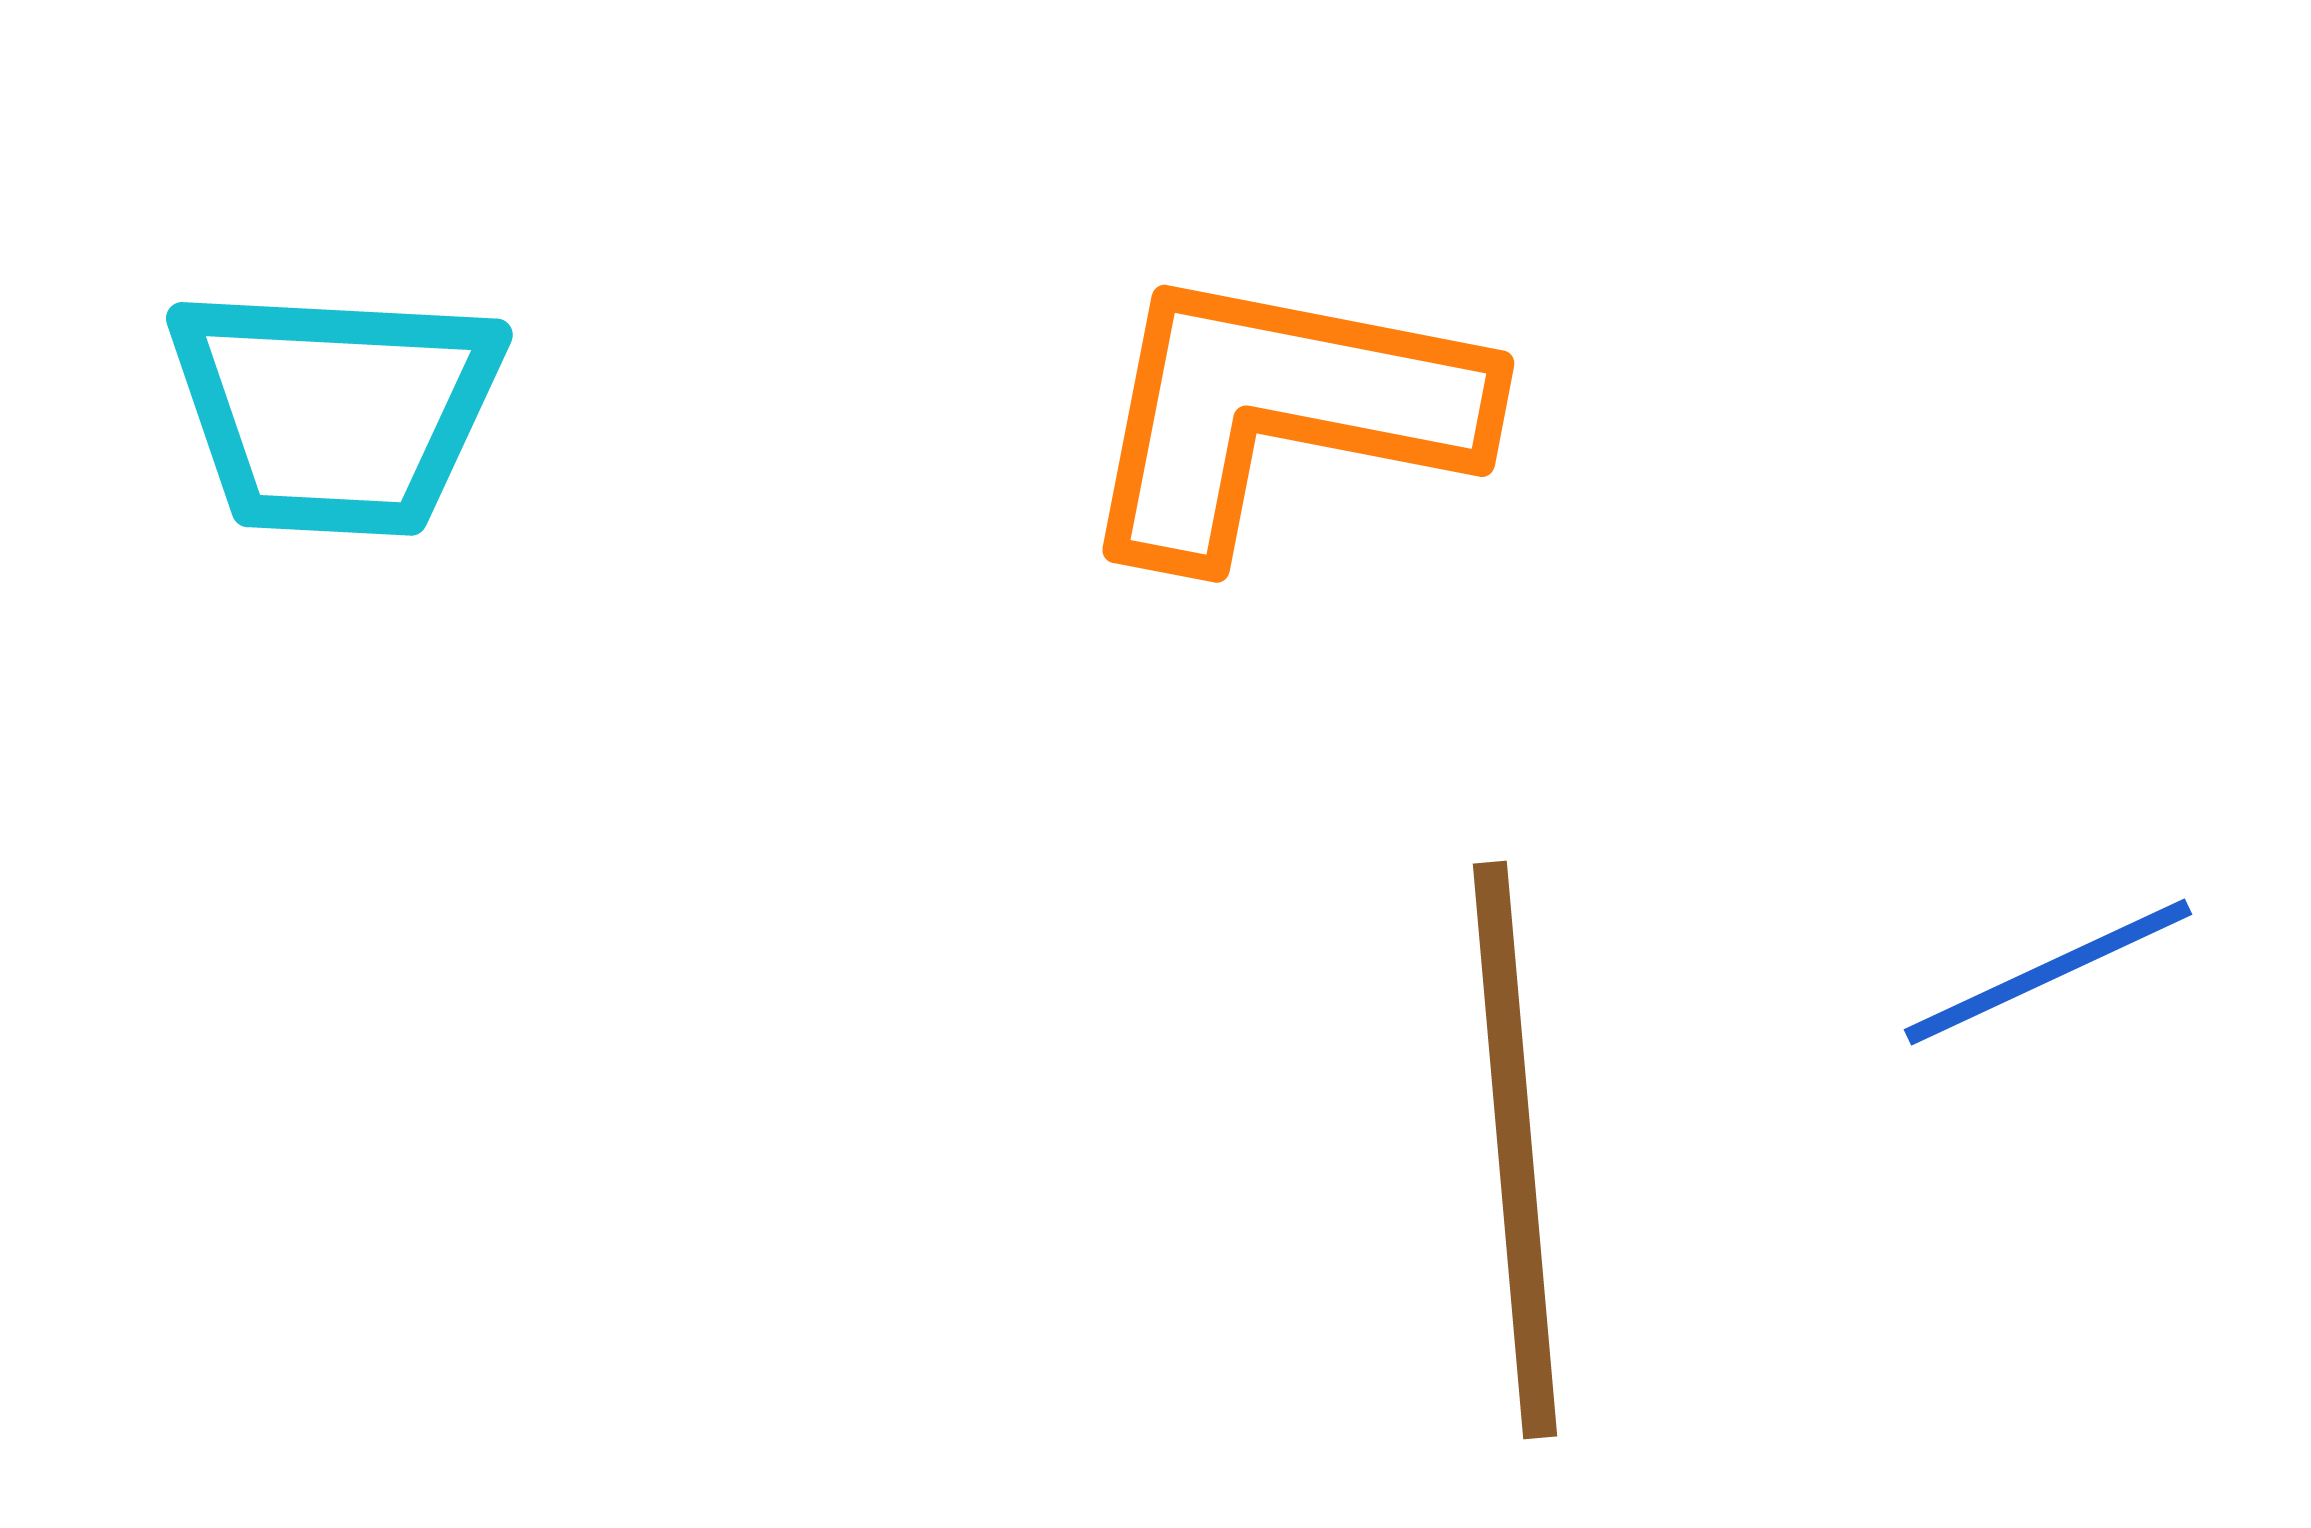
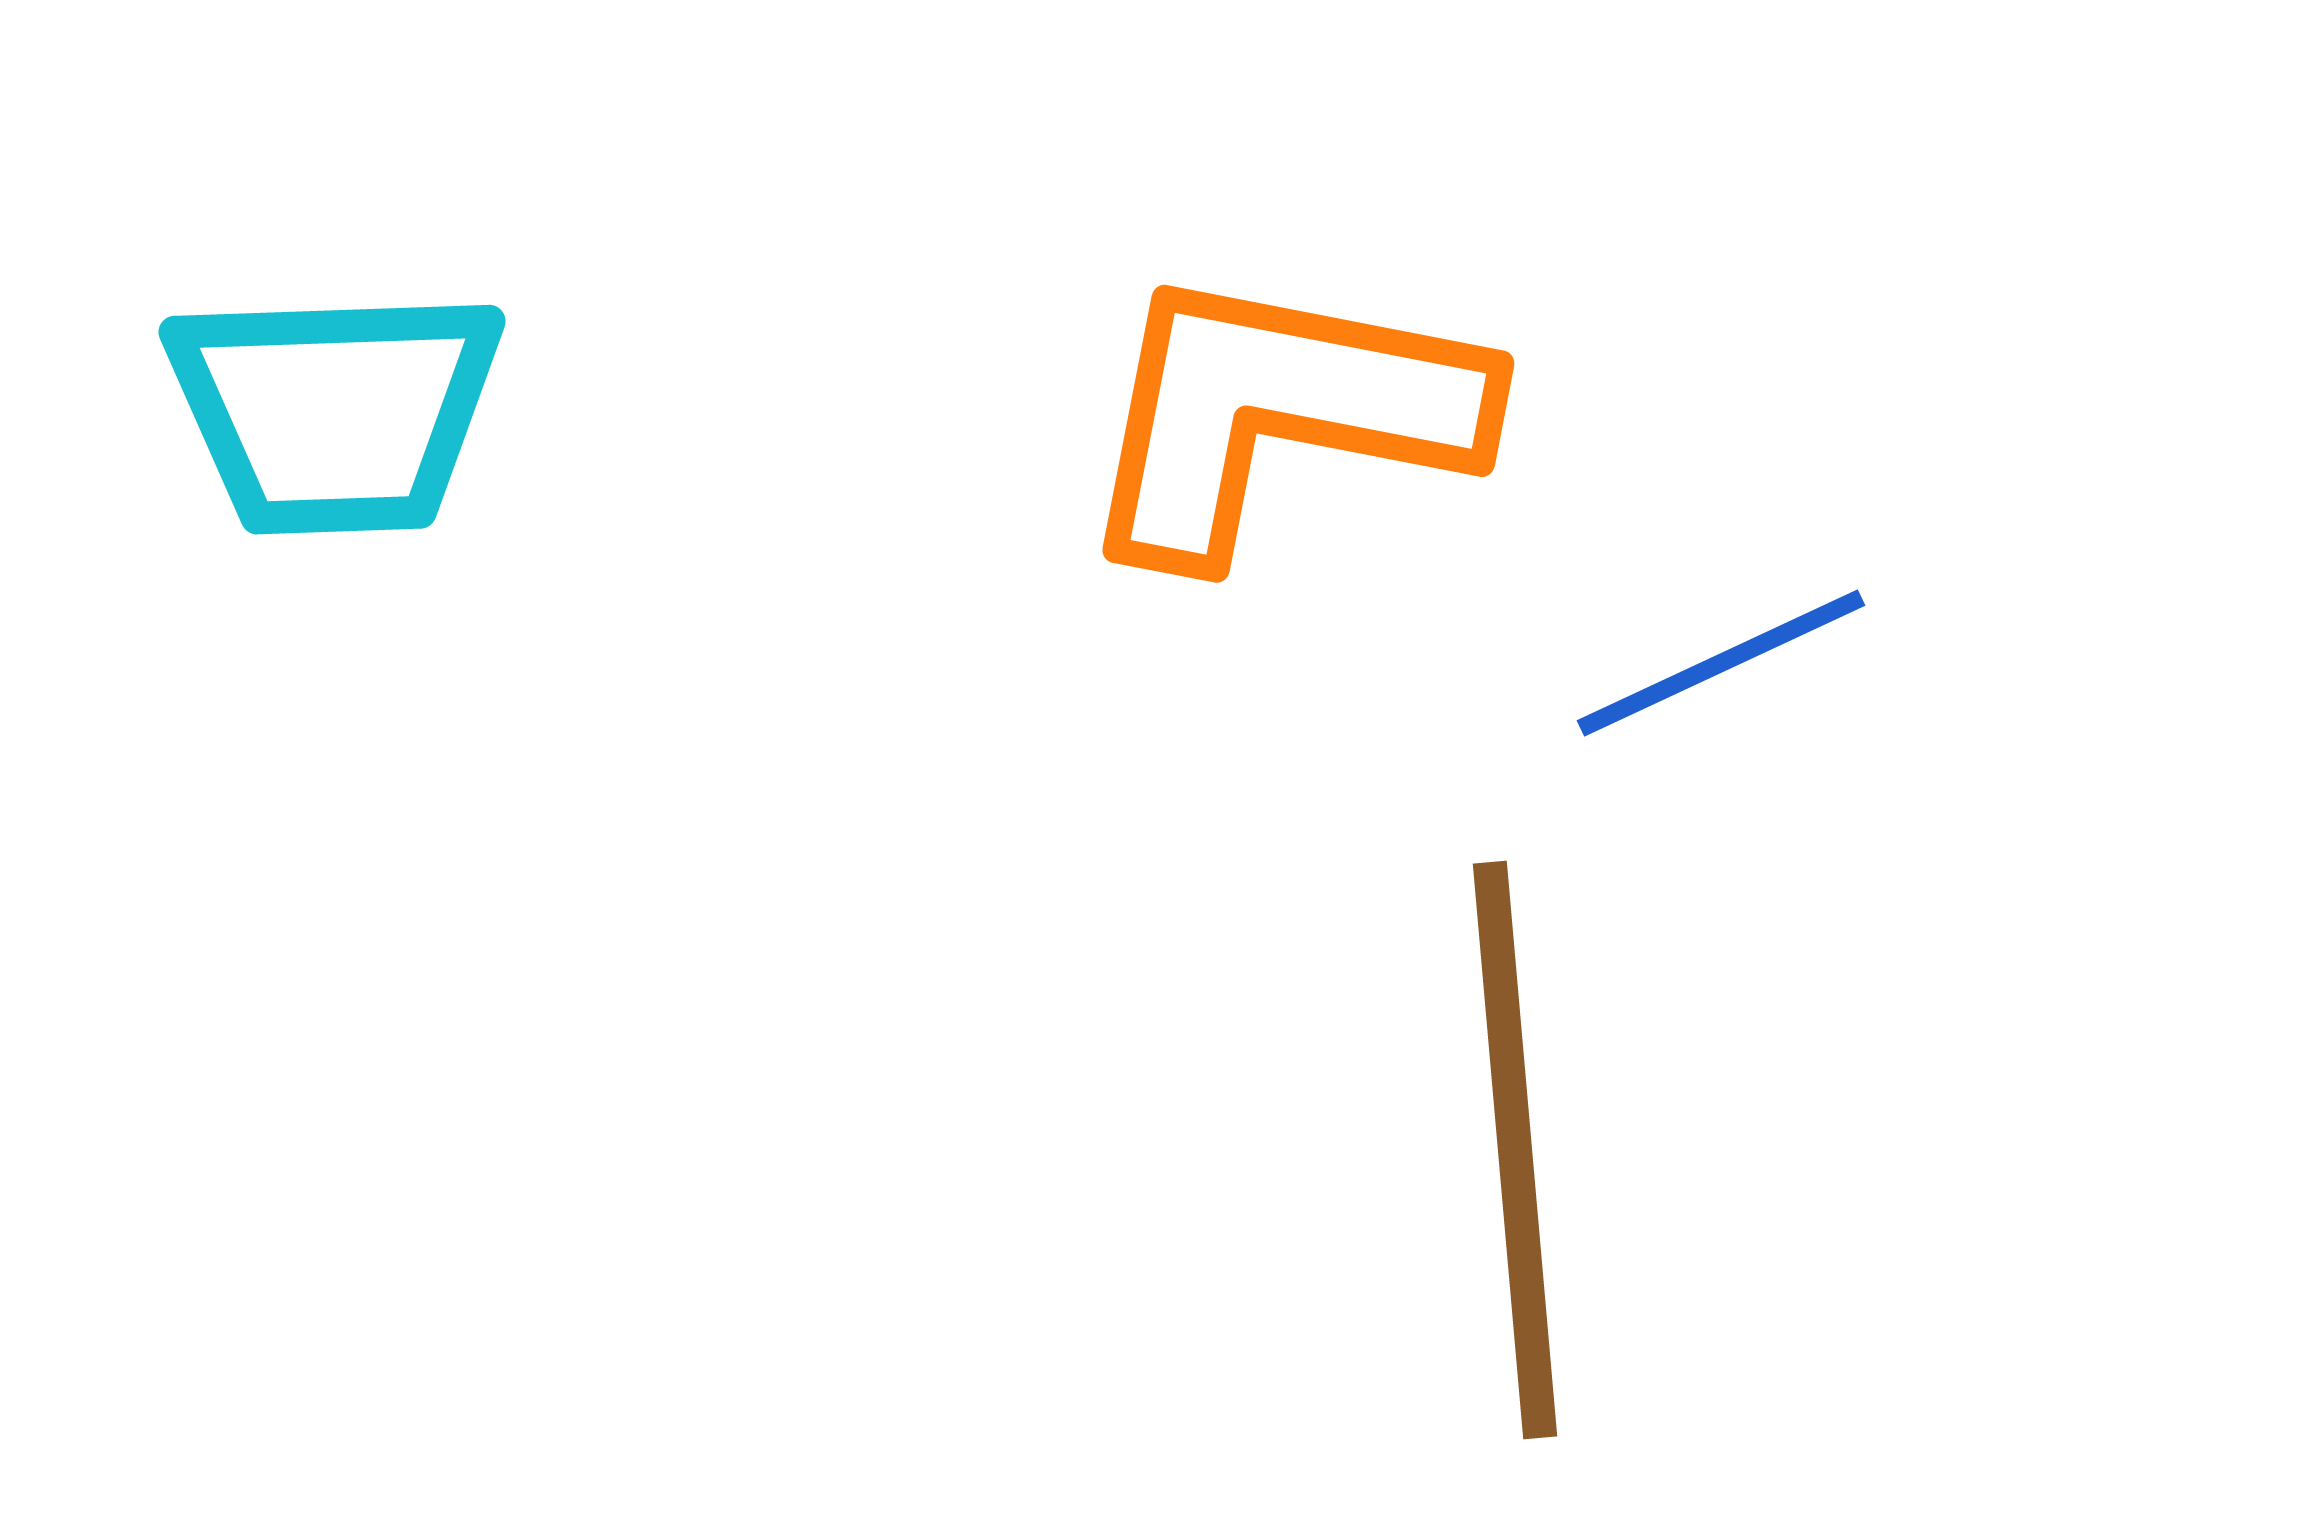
cyan trapezoid: rotated 5 degrees counterclockwise
blue line: moved 327 px left, 309 px up
